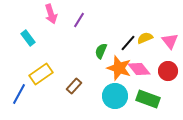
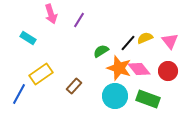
cyan rectangle: rotated 21 degrees counterclockwise
green semicircle: rotated 35 degrees clockwise
